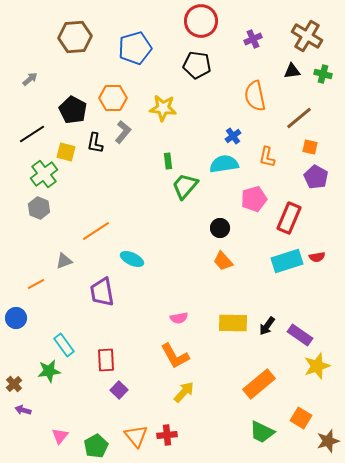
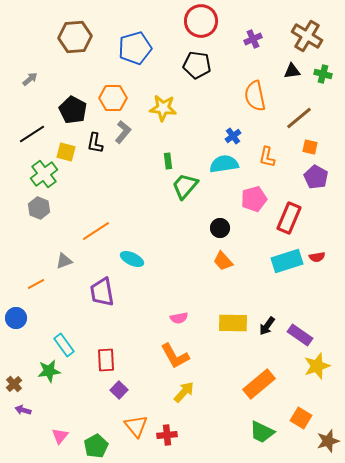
orange triangle at (136, 436): moved 10 px up
